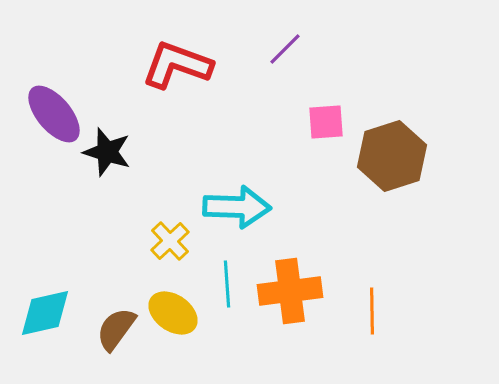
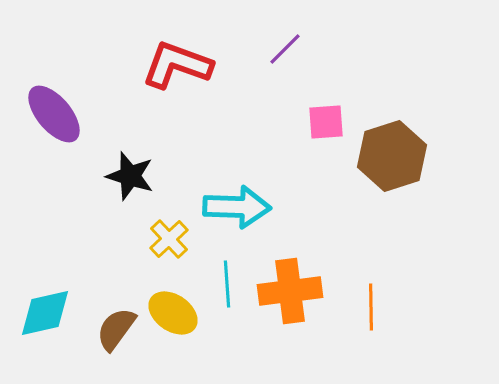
black star: moved 23 px right, 24 px down
yellow cross: moved 1 px left, 2 px up
orange line: moved 1 px left, 4 px up
